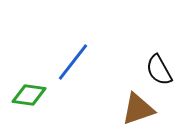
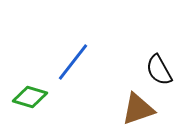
green diamond: moved 1 px right, 2 px down; rotated 8 degrees clockwise
